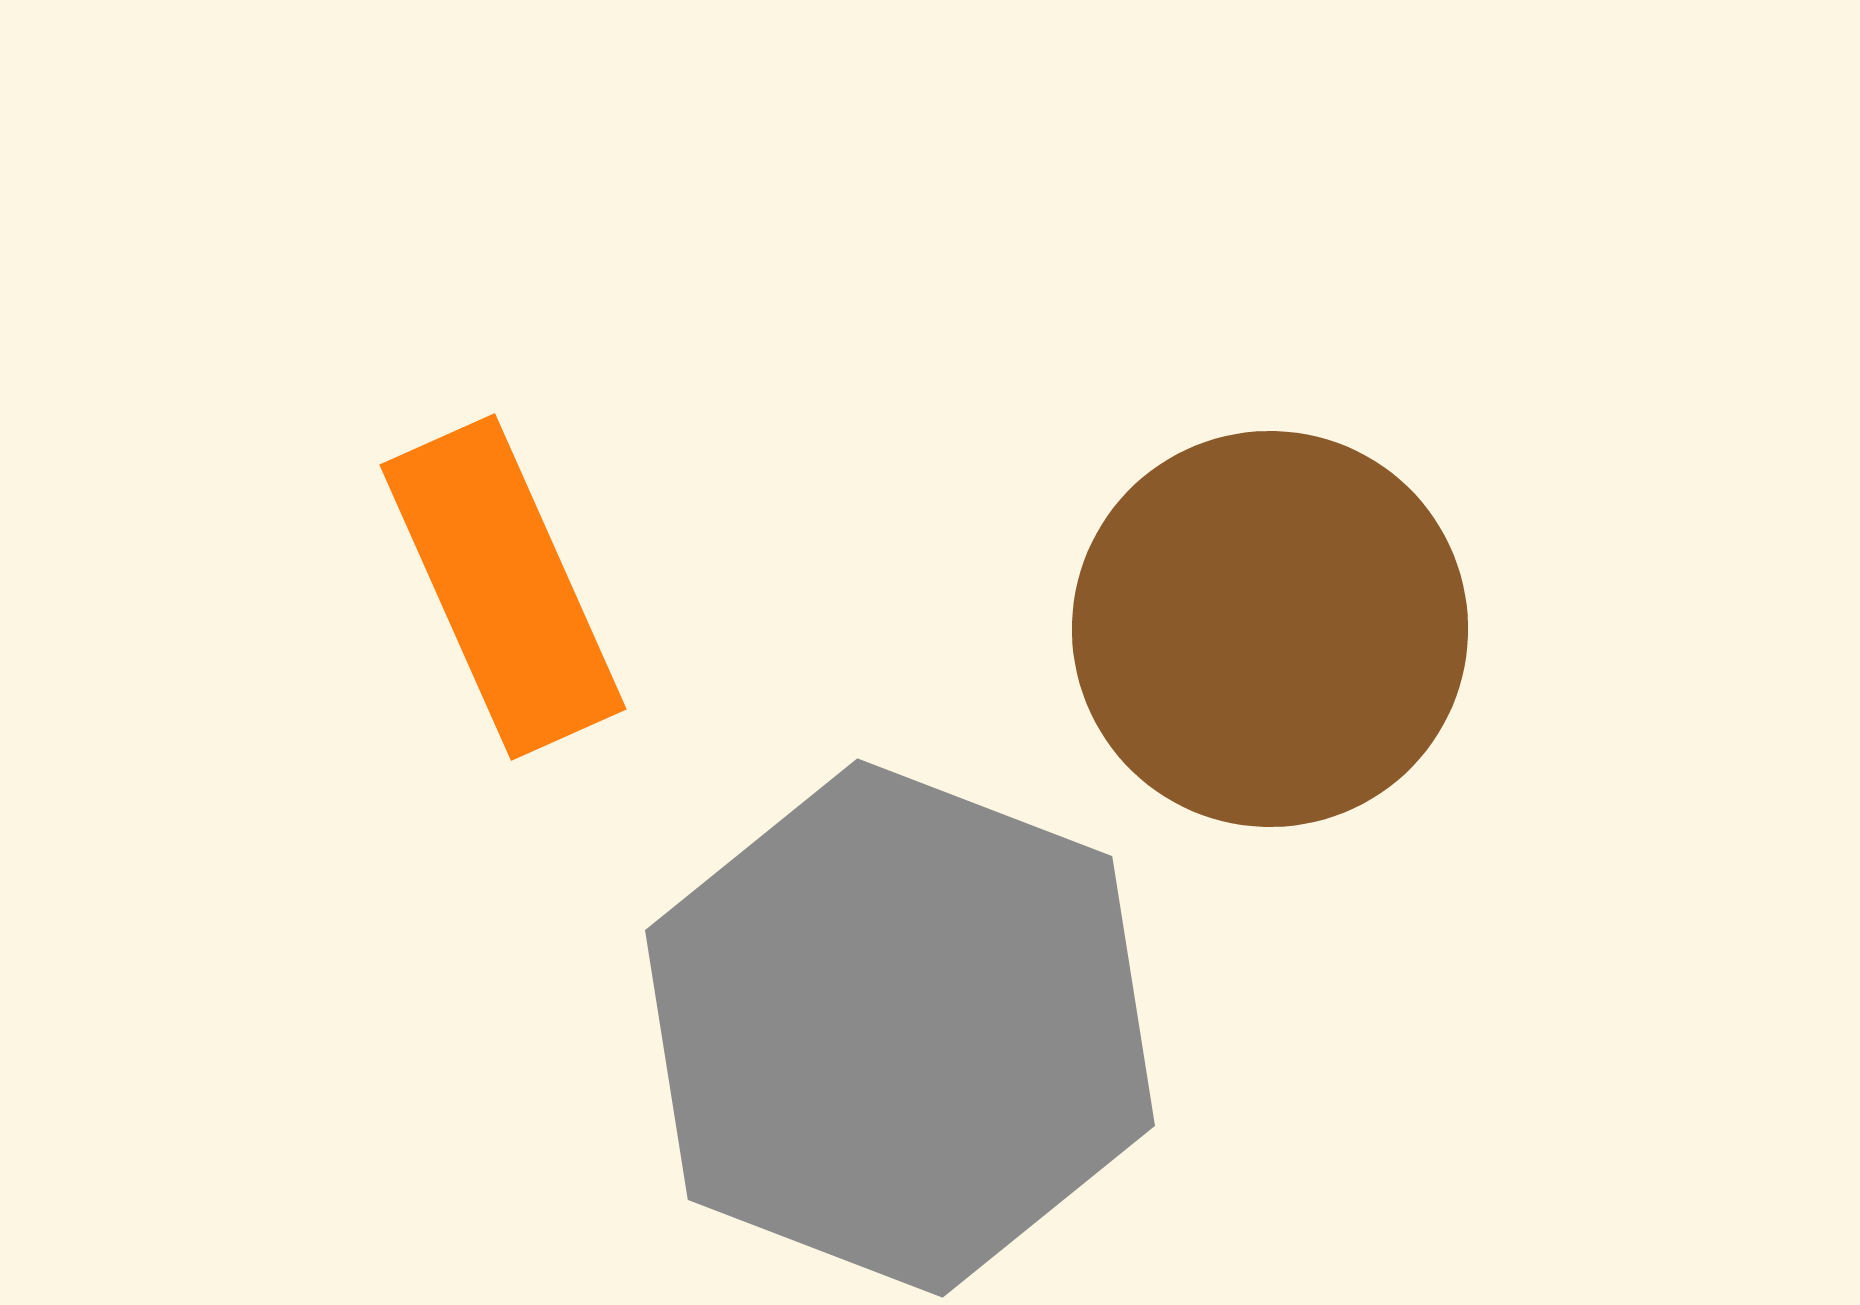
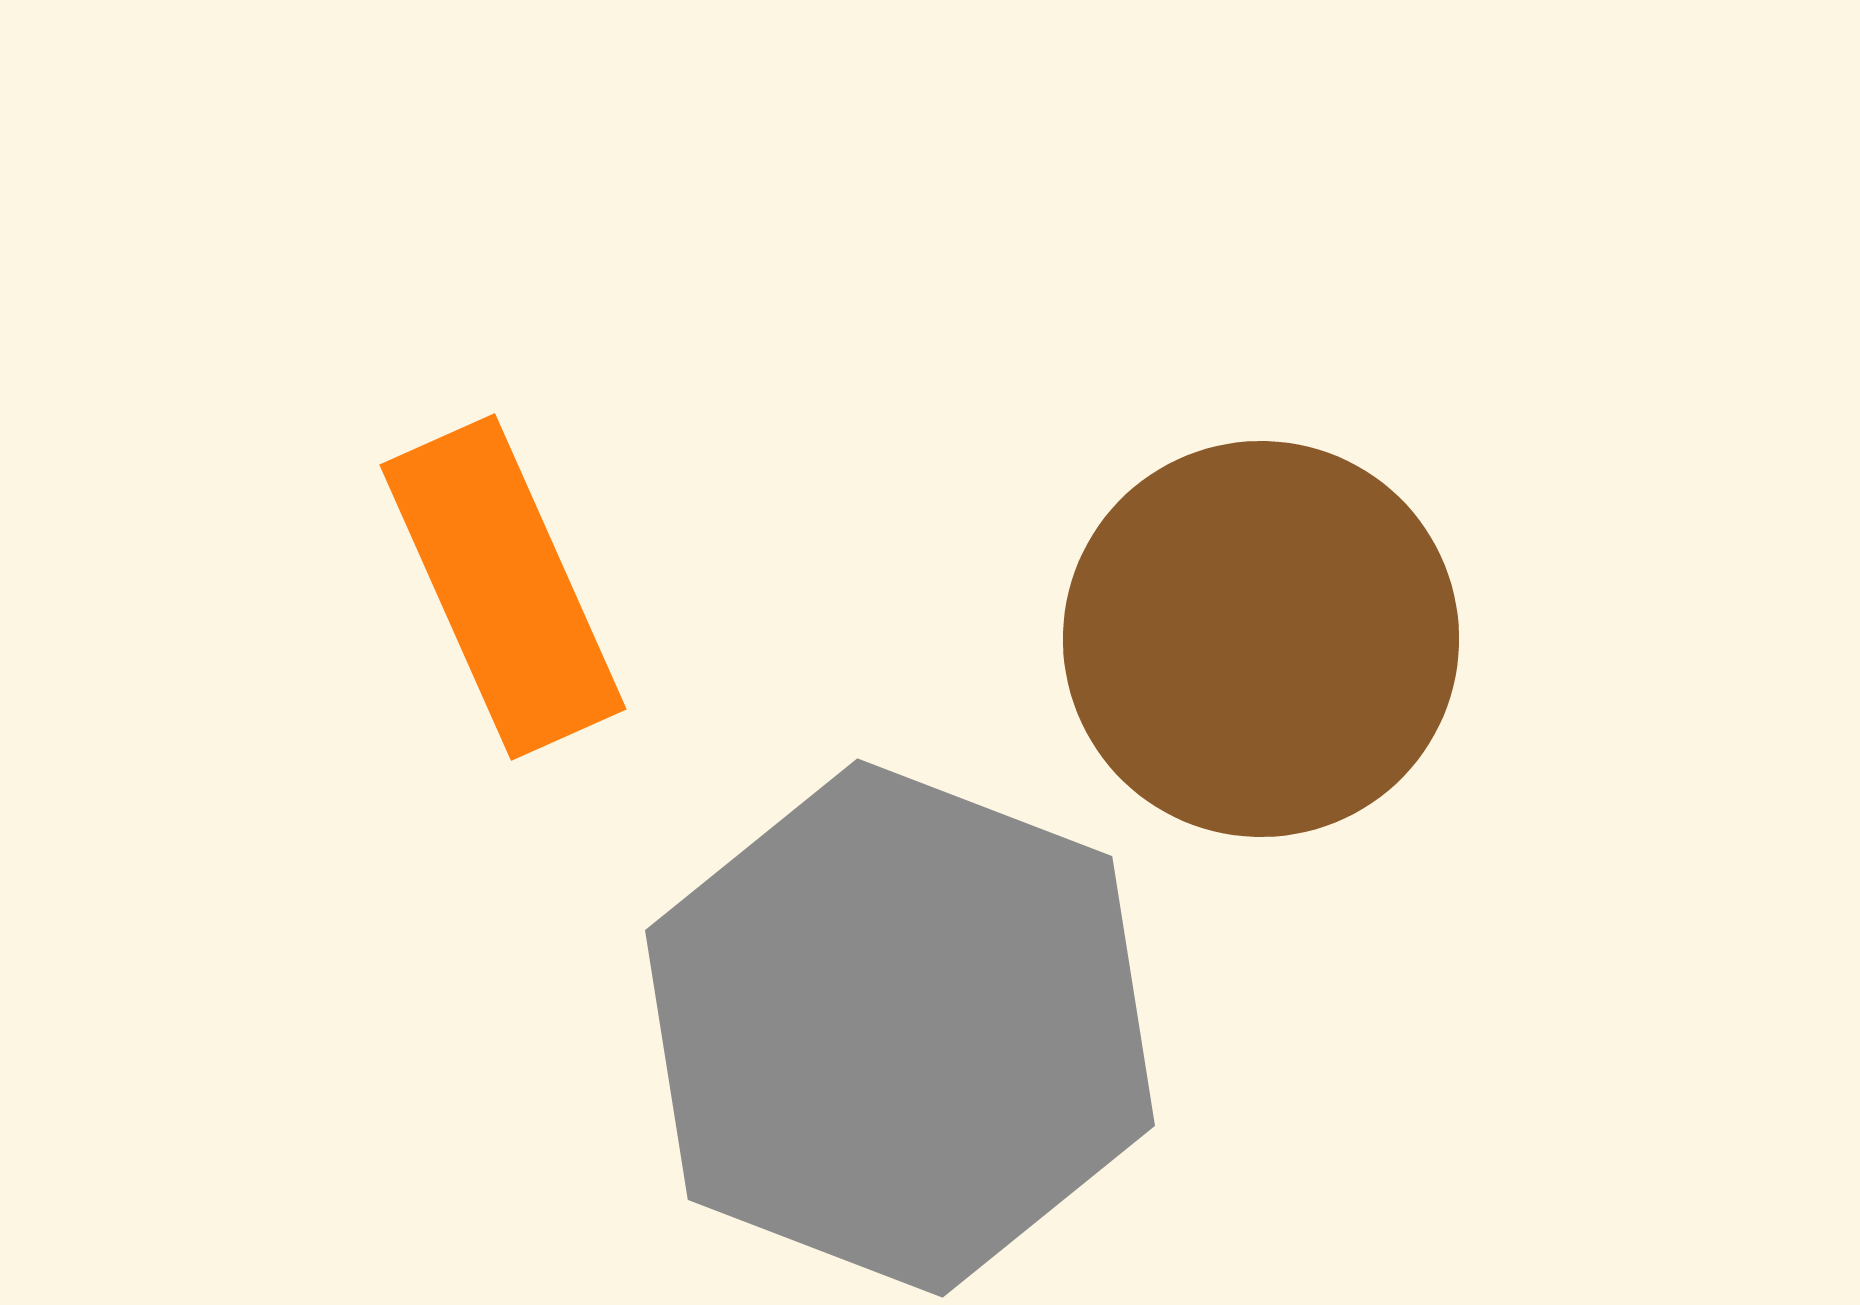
brown circle: moved 9 px left, 10 px down
